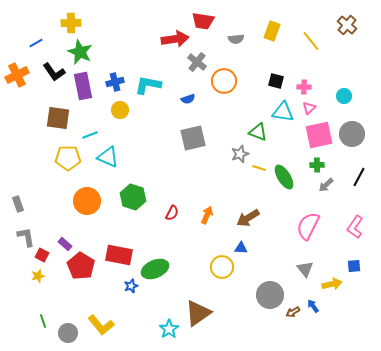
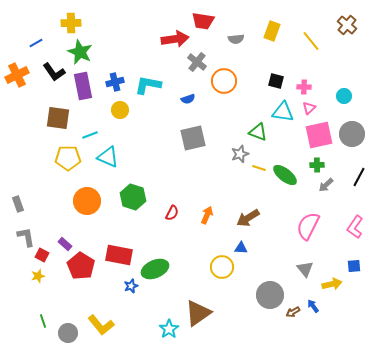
green ellipse at (284, 177): moved 1 px right, 2 px up; rotated 20 degrees counterclockwise
